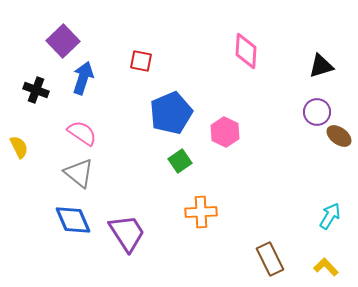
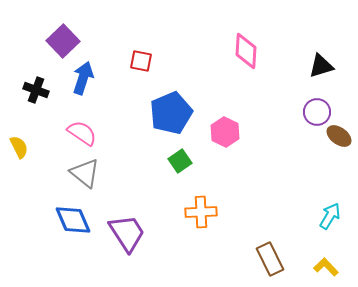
gray triangle: moved 6 px right
